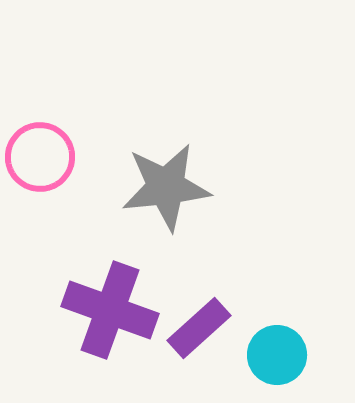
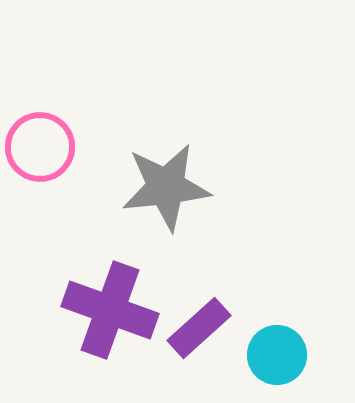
pink circle: moved 10 px up
